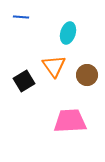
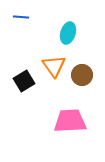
brown circle: moved 5 px left
